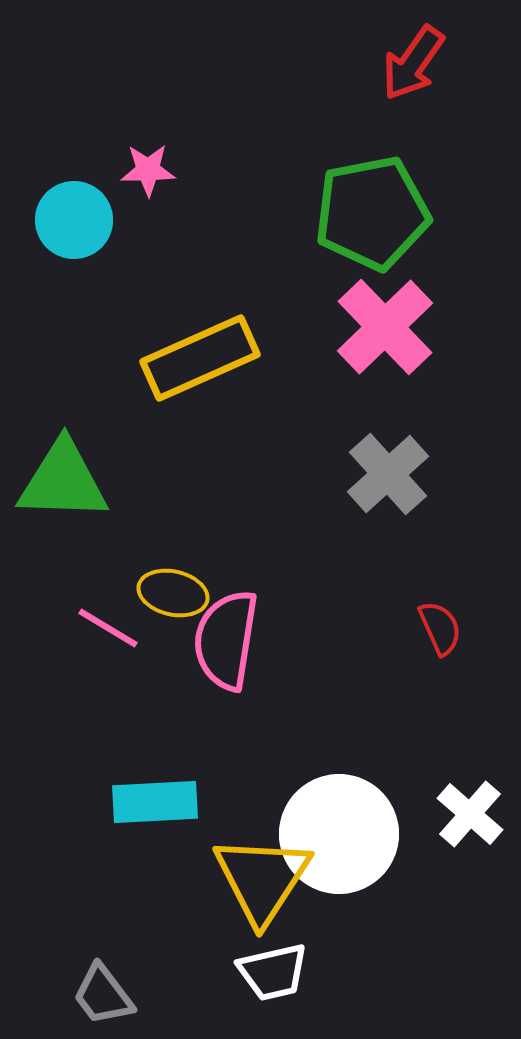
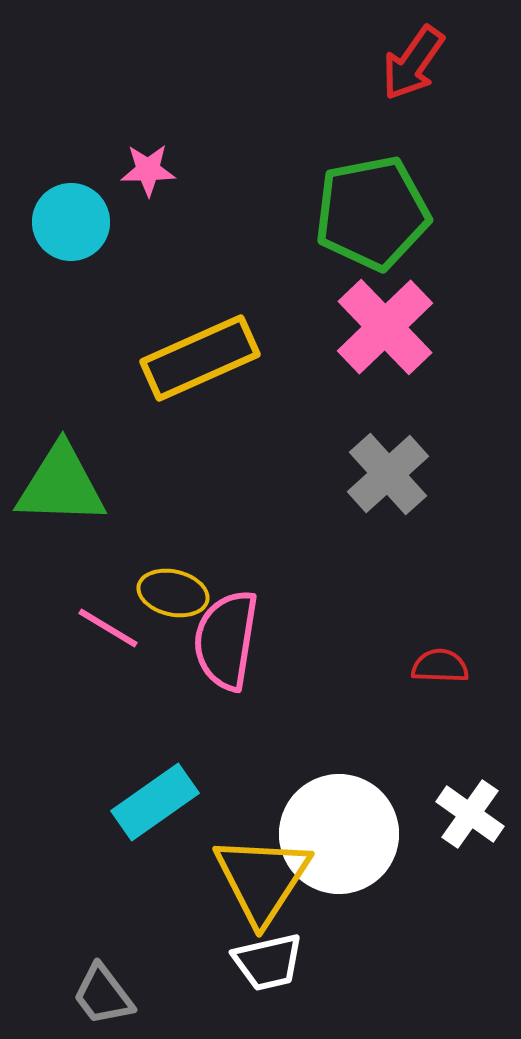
cyan circle: moved 3 px left, 2 px down
green triangle: moved 2 px left, 4 px down
red semicircle: moved 38 px down; rotated 64 degrees counterclockwise
cyan rectangle: rotated 32 degrees counterclockwise
white cross: rotated 6 degrees counterclockwise
white trapezoid: moved 5 px left, 10 px up
